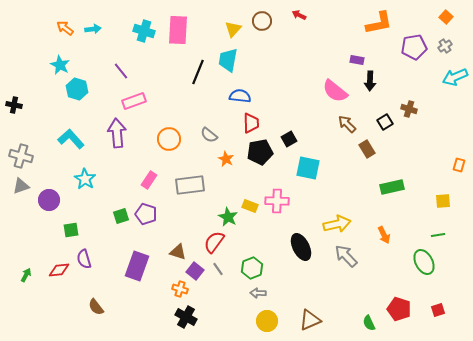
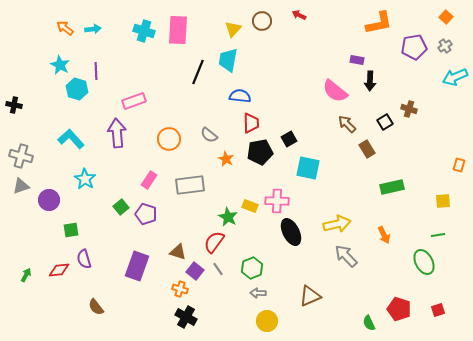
purple line at (121, 71): moved 25 px left; rotated 36 degrees clockwise
green square at (121, 216): moved 9 px up; rotated 21 degrees counterclockwise
black ellipse at (301, 247): moved 10 px left, 15 px up
brown triangle at (310, 320): moved 24 px up
